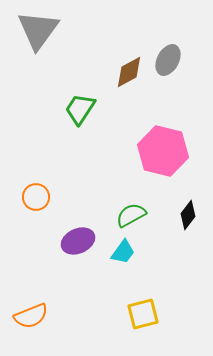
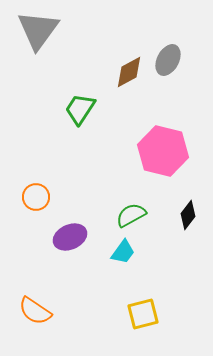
purple ellipse: moved 8 px left, 4 px up
orange semicircle: moved 4 px right, 5 px up; rotated 56 degrees clockwise
